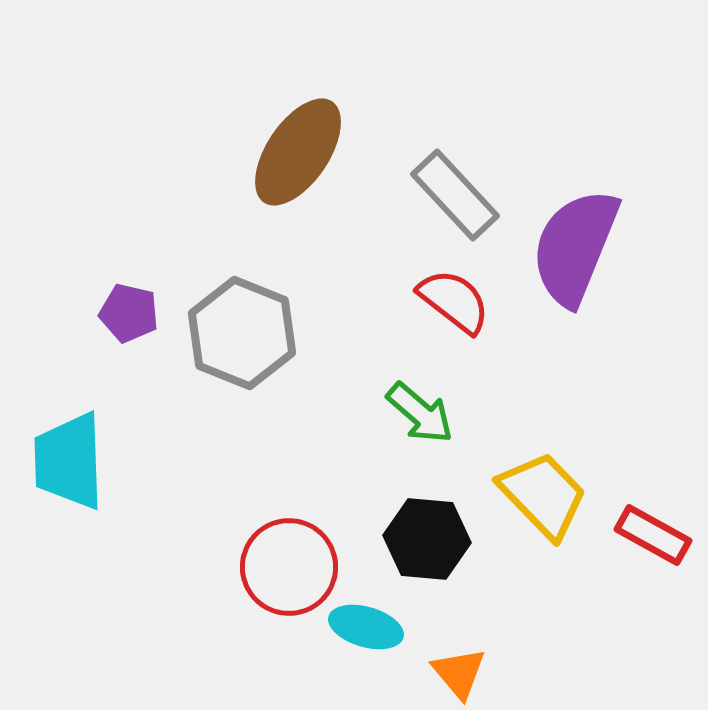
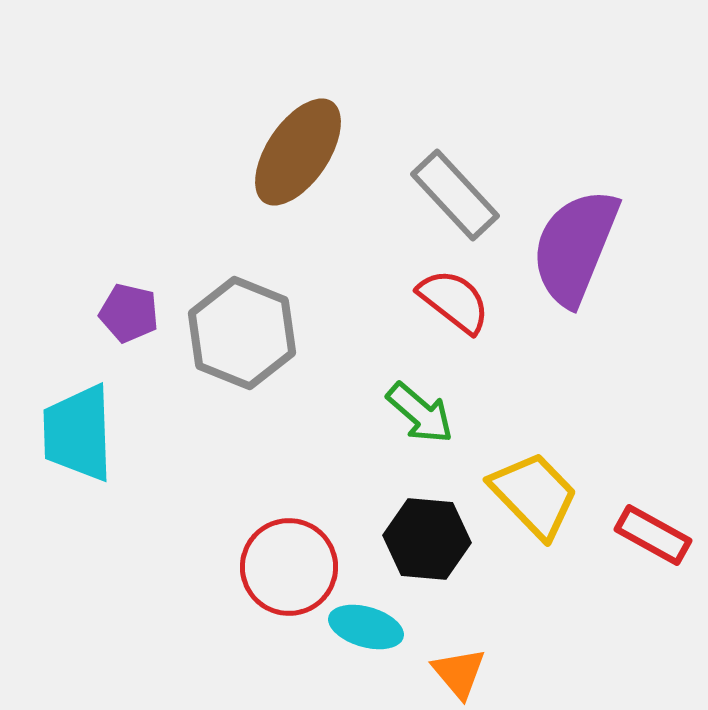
cyan trapezoid: moved 9 px right, 28 px up
yellow trapezoid: moved 9 px left
